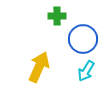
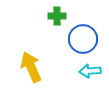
yellow arrow: moved 8 px left; rotated 48 degrees counterclockwise
cyan arrow: moved 4 px right; rotated 55 degrees clockwise
